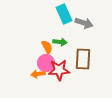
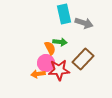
cyan rectangle: rotated 12 degrees clockwise
orange semicircle: moved 3 px right, 1 px down
brown rectangle: rotated 40 degrees clockwise
